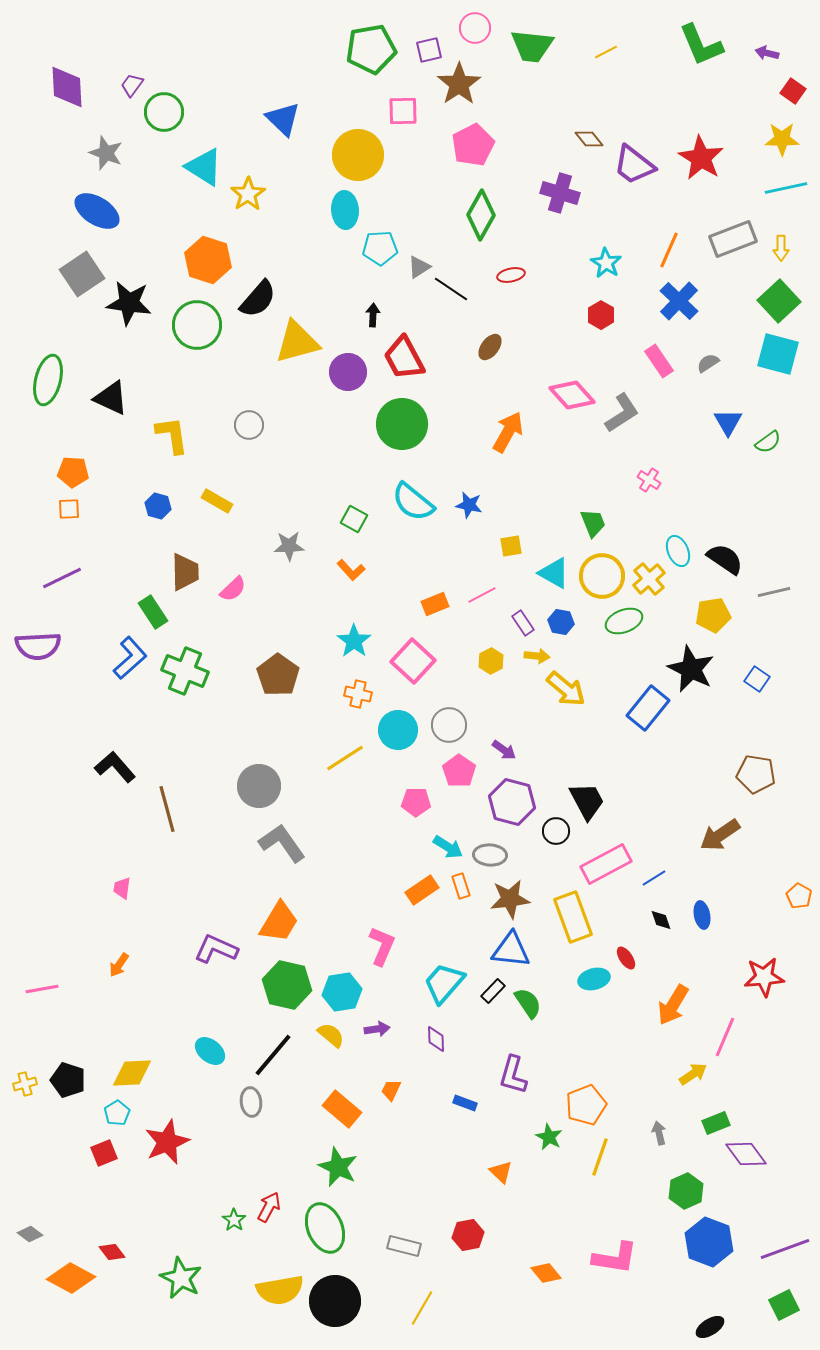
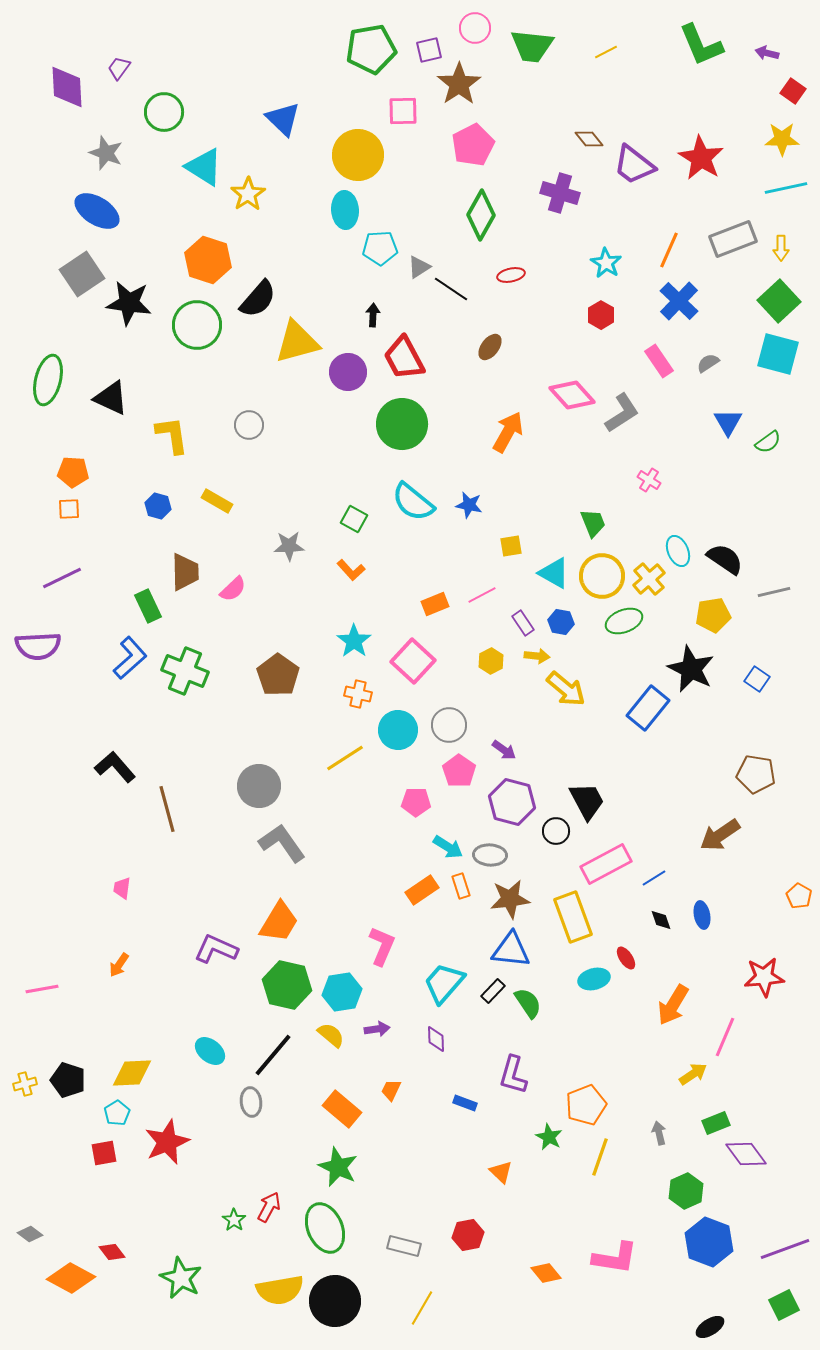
purple trapezoid at (132, 85): moved 13 px left, 17 px up
green rectangle at (153, 612): moved 5 px left, 6 px up; rotated 8 degrees clockwise
red square at (104, 1153): rotated 12 degrees clockwise
